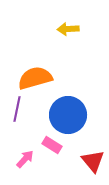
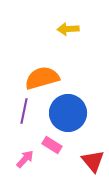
orange semicircle: moved 7 px right
purple line: moved 7 px right, 2 px down
blue circle: moved 2 px up
